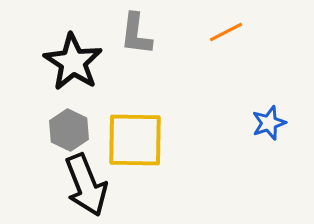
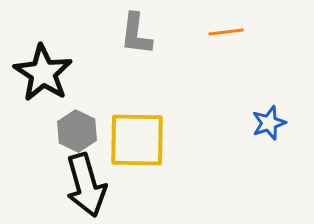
orange line: rotated 20 degrees clockwise
black star: moved 30 px left, 11 px down
gray hexagon: moved 8 px right, 1 px down
yellow square: moved 2 px right
black arrow: rotated 6 degrees clockwise
